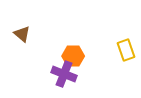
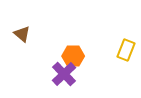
yellow rectangle: rotated 40 degrees clockwise
purple cross: rotated 25 degrees clockwise
